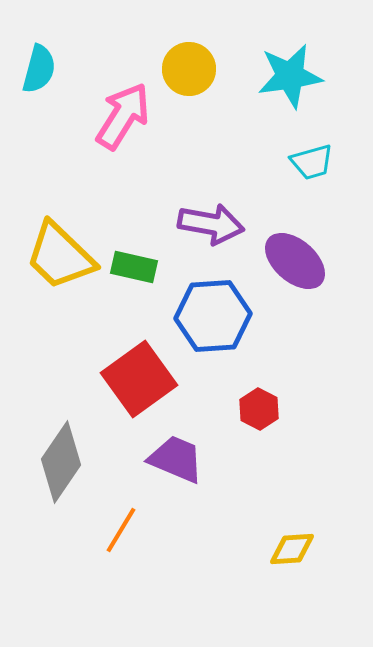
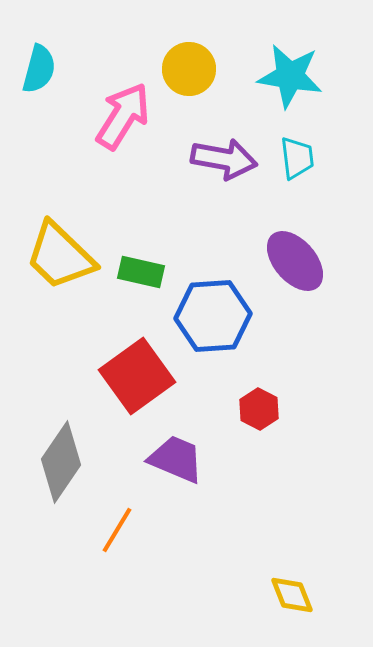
cyan star: rotated 18 degrees clockwise
cyan trapezoid: moved 15 px left, 4 px up; rotated 81 degrees counterclockwise
purple arrow: moved 13 px right, 65 px up
purple ellipse: rotated 8 degrees clockwise
green rectangle: moved 7 px right, 5 px down
red square: moved 2 px left, 3 px up
orange line: moved 4 px left
yellow diamond: moved 46 px down; rotated 72 degrees clockwise
